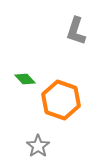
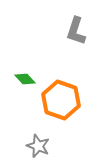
gray star: rotated 15 degrees counterclockwise
